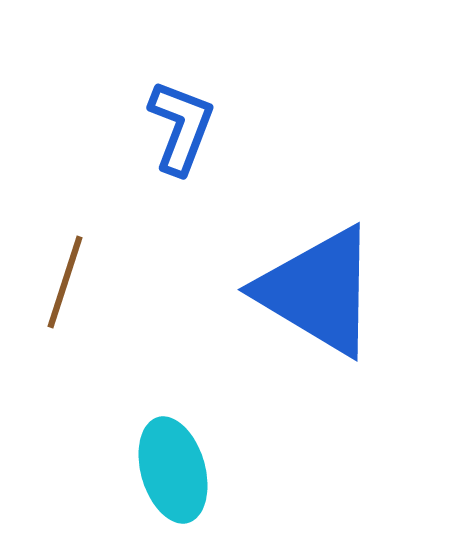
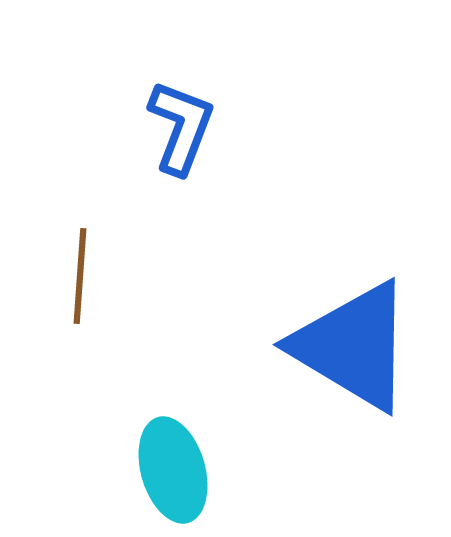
brown line: moved 15 px right, 6 px up; rotated 14 degrees counterclockwise
blue triangle: moved 35 px right, 55 px down
